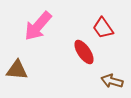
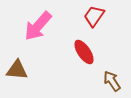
red trapezoid: moved 9 px left, 12 px up; rotated 70 degrees clockwise
brown arrow: rotated 40 degrees clockwise
